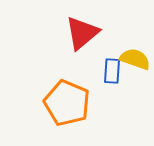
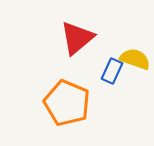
red triangle: moved 5 px left, 5 px down
blue rectangle: rotated 20 degrees clockwise
